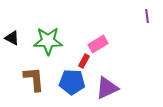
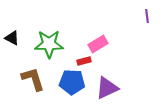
green star: moved 1 px right, 3 px down
red rectangle: rotated 48 degrees clockwise
brown L-shape: moved 1 px left; rotated 12 degrees counterclockwise
